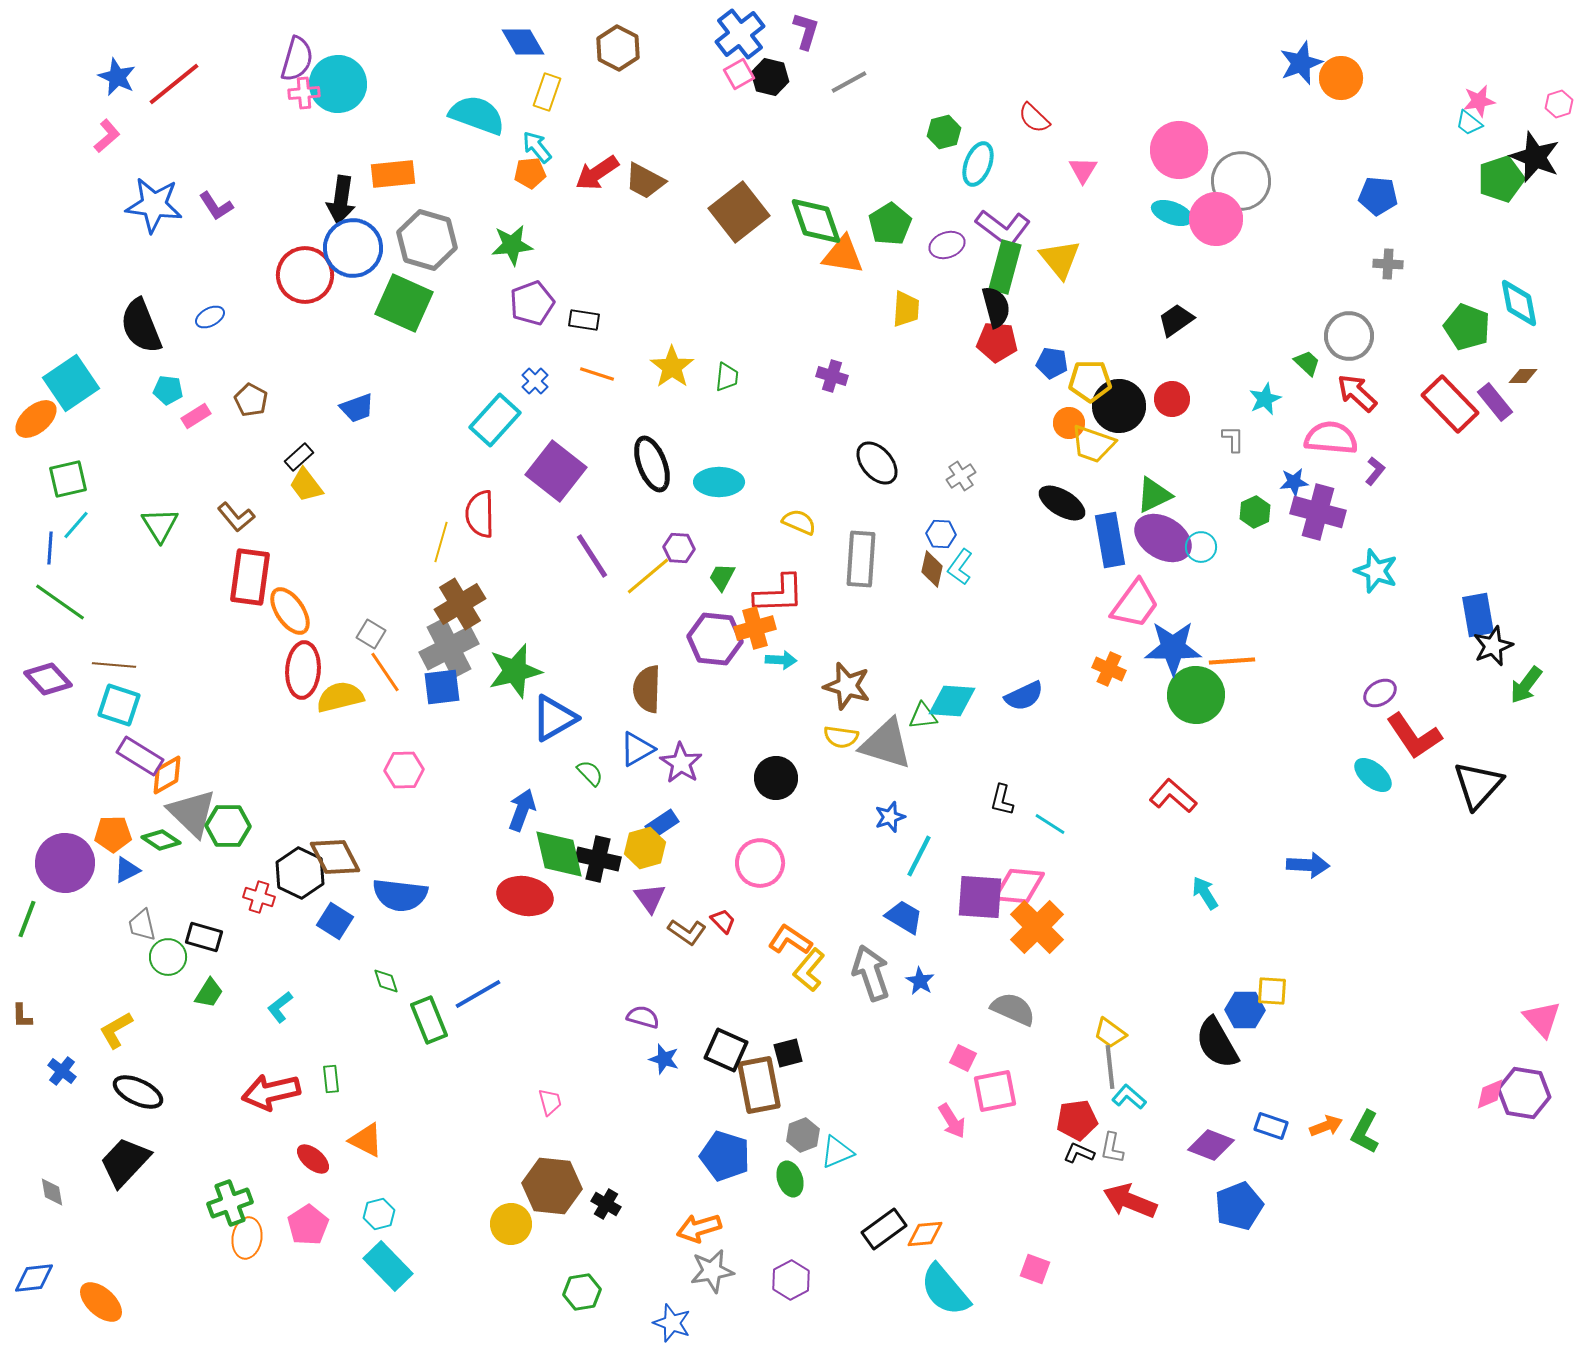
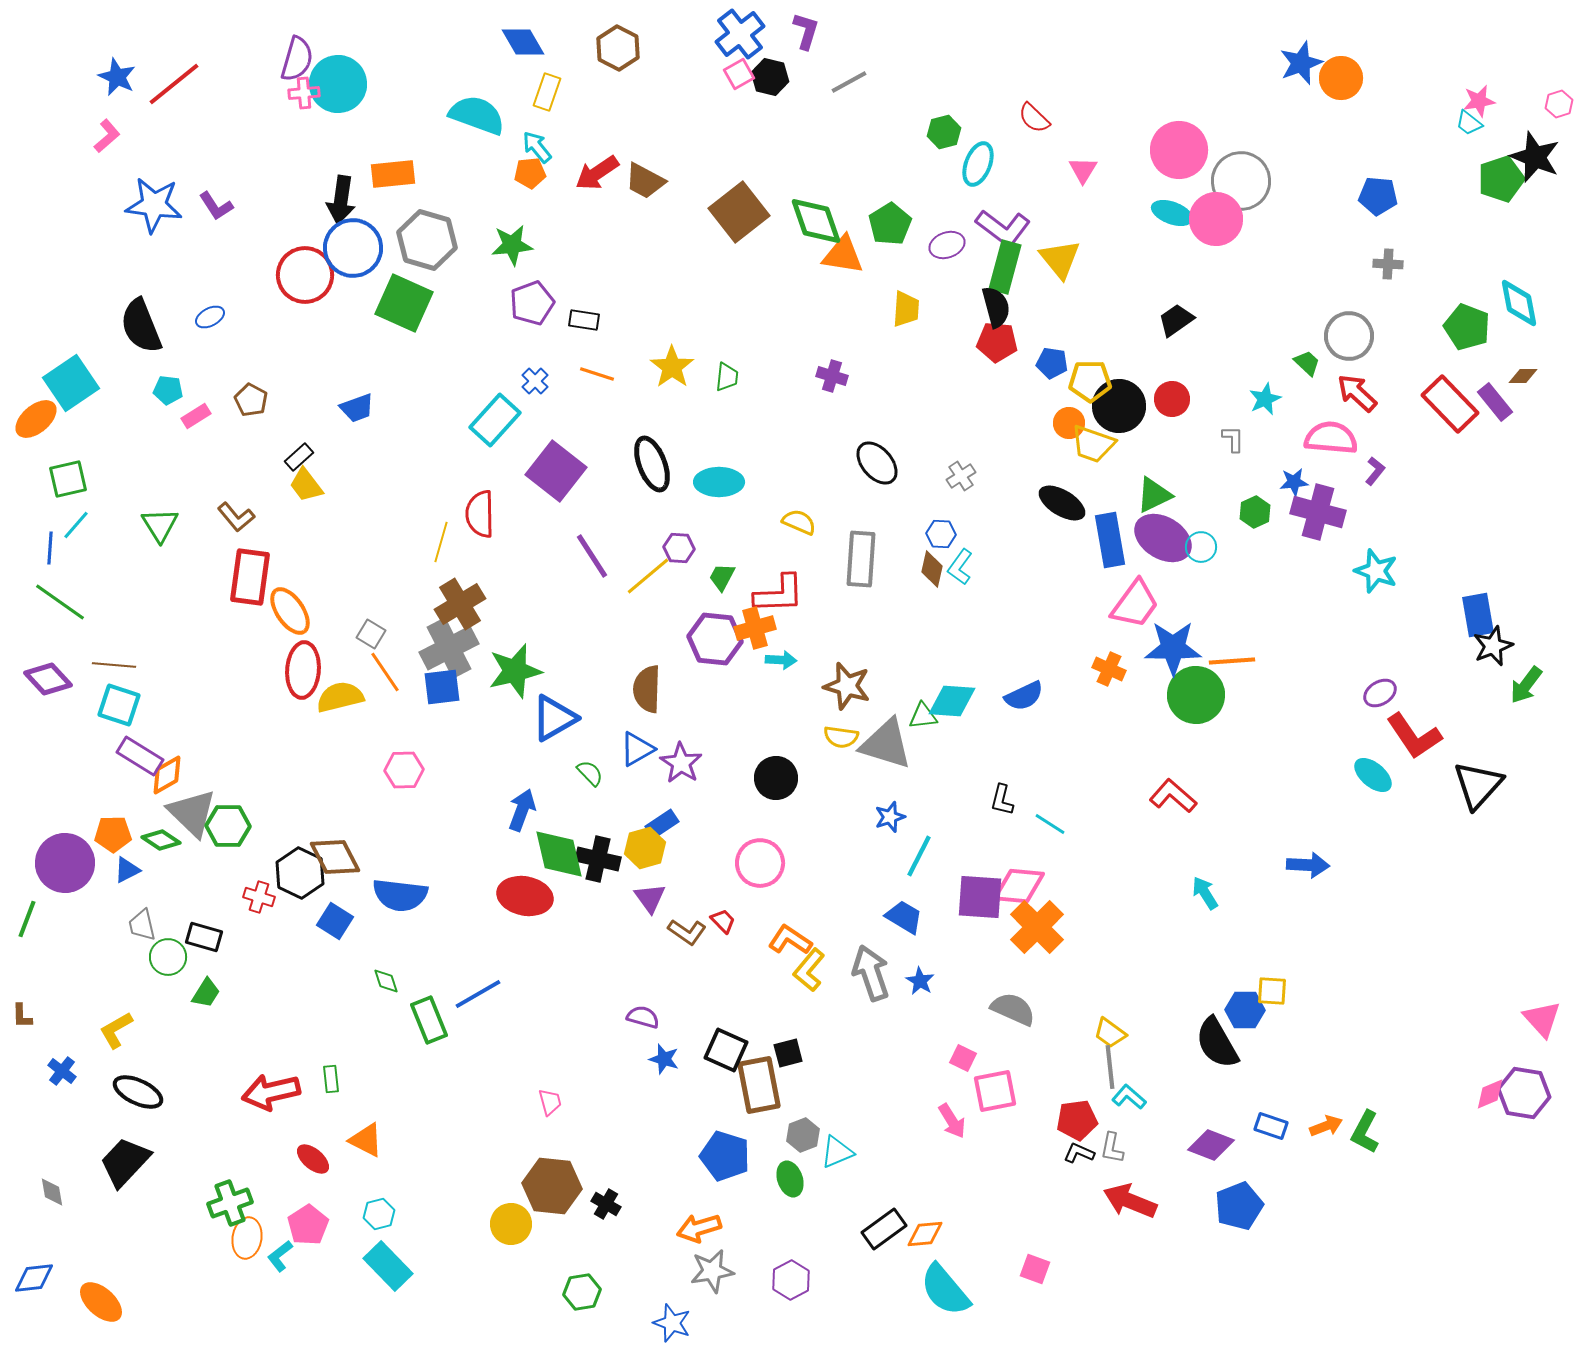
green trapezoid at (209, 993): moved 3 px left
cyan L-shape at (280, 1007): moved 249 px down
